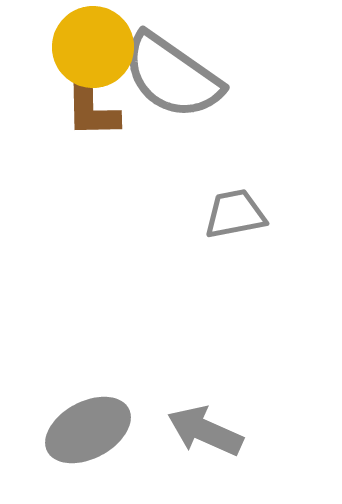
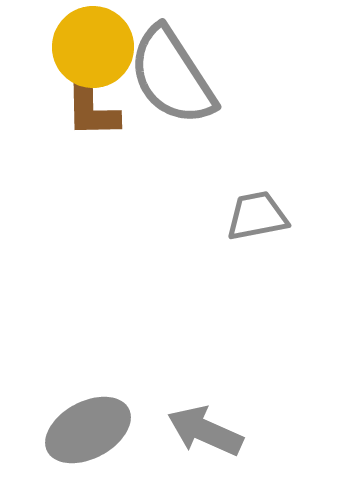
gray semicircle: rotated 22 degrees clockwise
gray trapezoid: moved 22 px right, 2 px down
